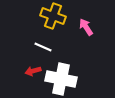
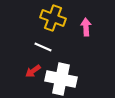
yellow cross: moved 2 px down
pink arrow: rotated 30 degrees clockwise
red arrow: rotated 21 degrees counterclockwise
